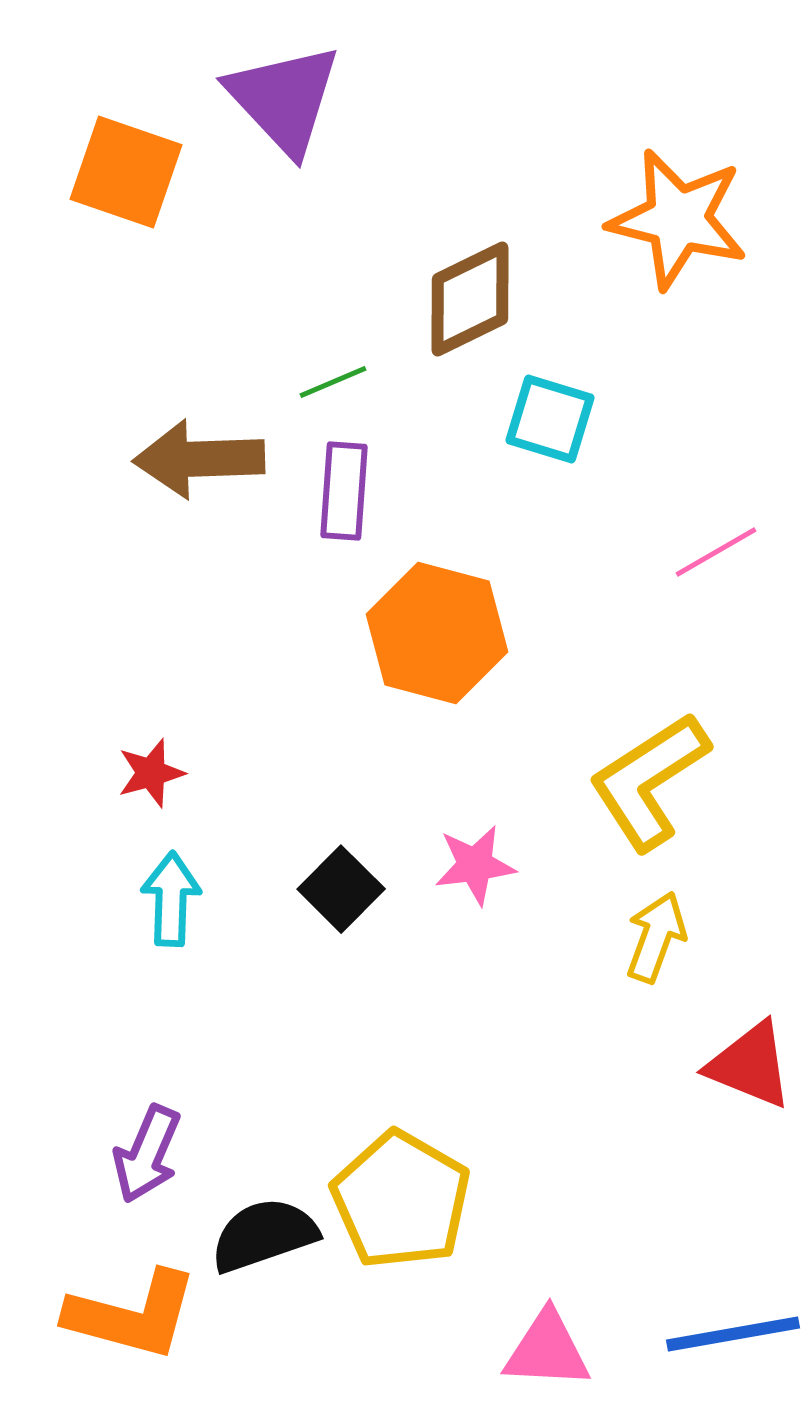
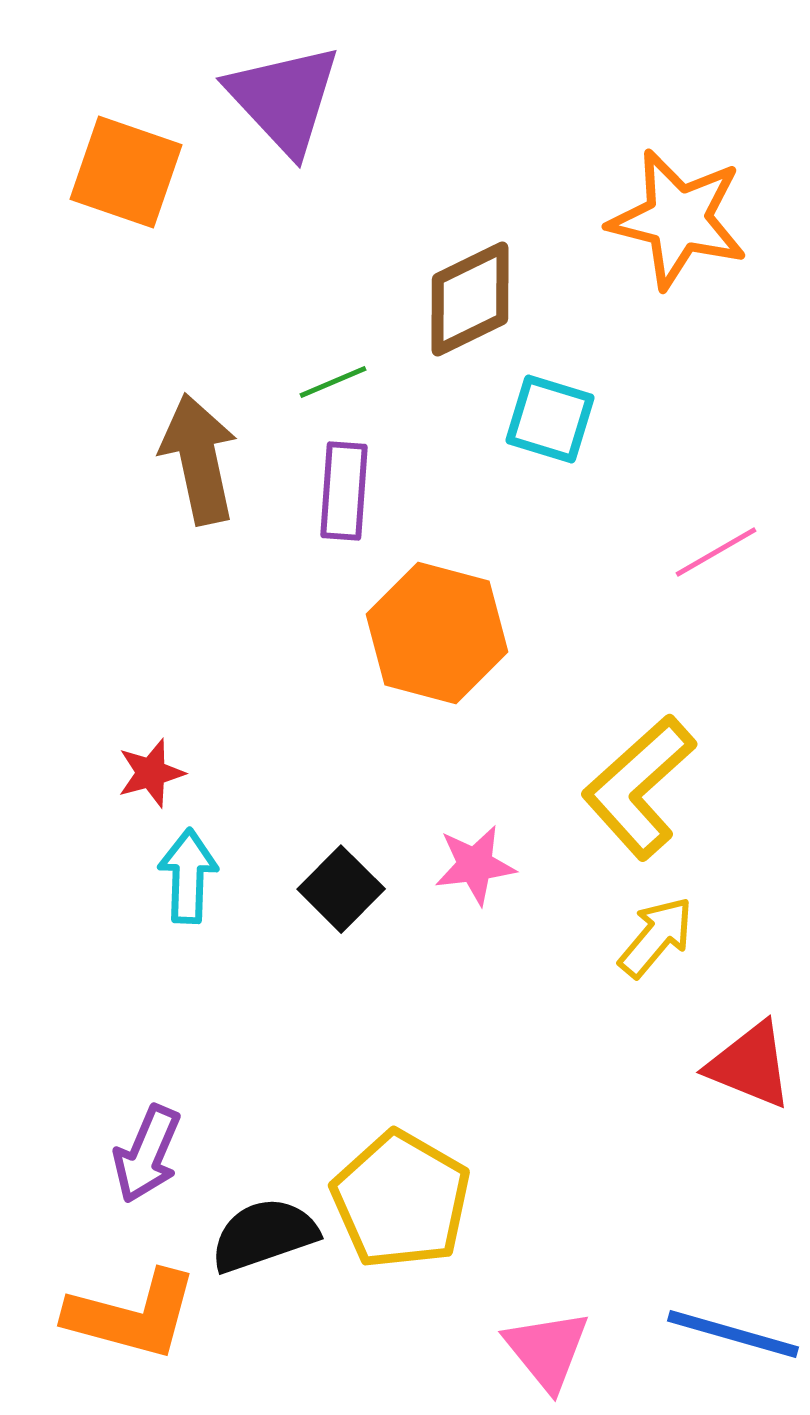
brown arrow: rotated 80 degrees clockwise
yellow L-shape: moved 10 px left, 6 px down; rotated 9 degrees counterclockwise
cyan arrow: moved 17 px right, 23 px up
yellow arrow: rotated 20 degrees clockwise
blue line: rotated 26 degrees clockwise
pink triangle: rotated 48 degrees clockwise
